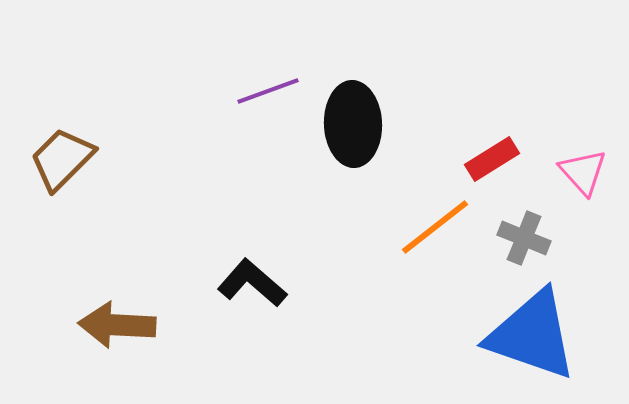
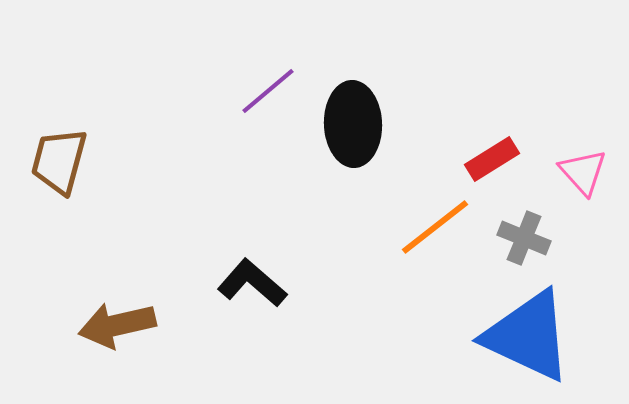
purple line: rotated 20 degrees counterclockwise
brown trapezoid: moved 3 px left, 2 px down; rotated 30 degrees counterclockwise
brown arrow: rotated 16 degrees counterclockwise
blue triangle: moved 4 px left, 1 px down; rotated 6 degrees clockwise
